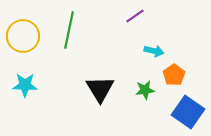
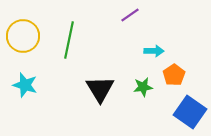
purple line: moved 5 px left, 1 px up
green line: moved 10 px down
cyan arrow: rotated 12 degrees counterclockwise
cyan star: rotated 15 degrees clockwise
green star: moved 2 px left, 3 px up
blue square: moved 2 px right
